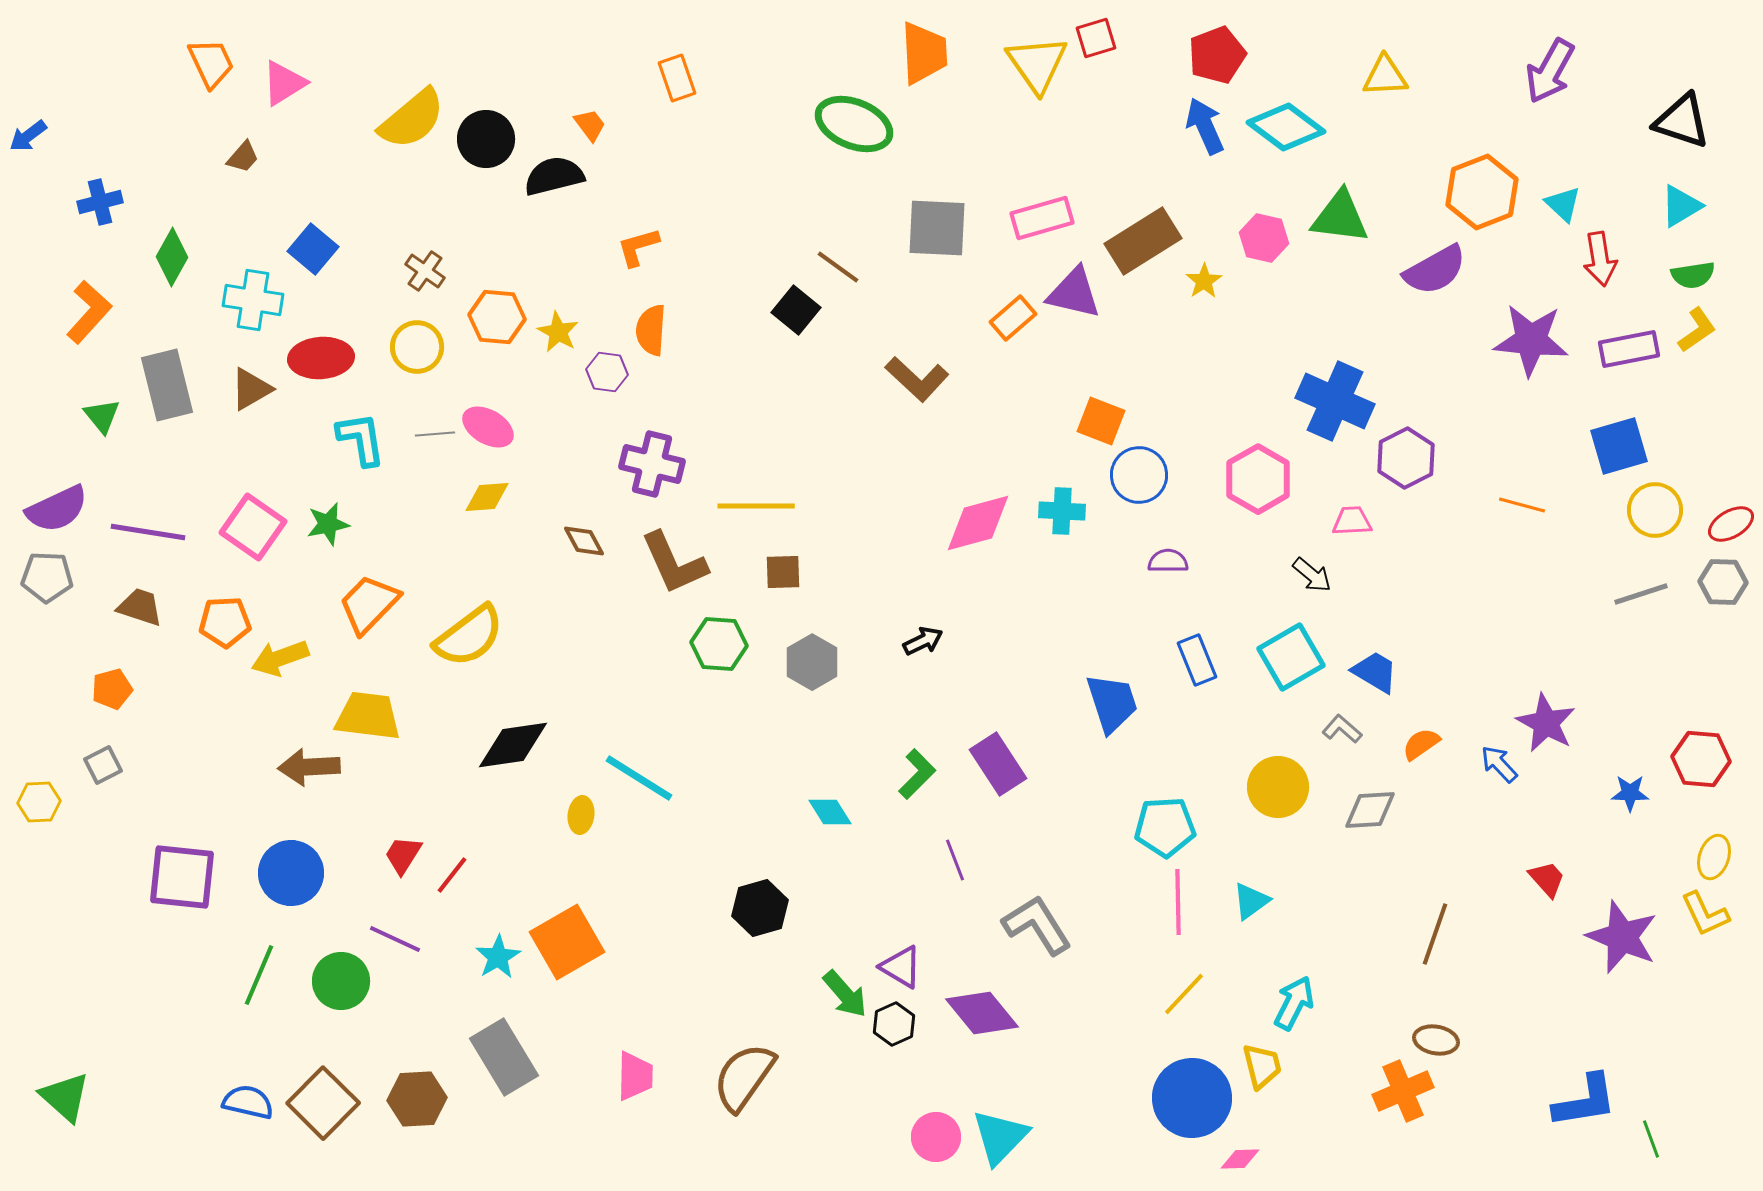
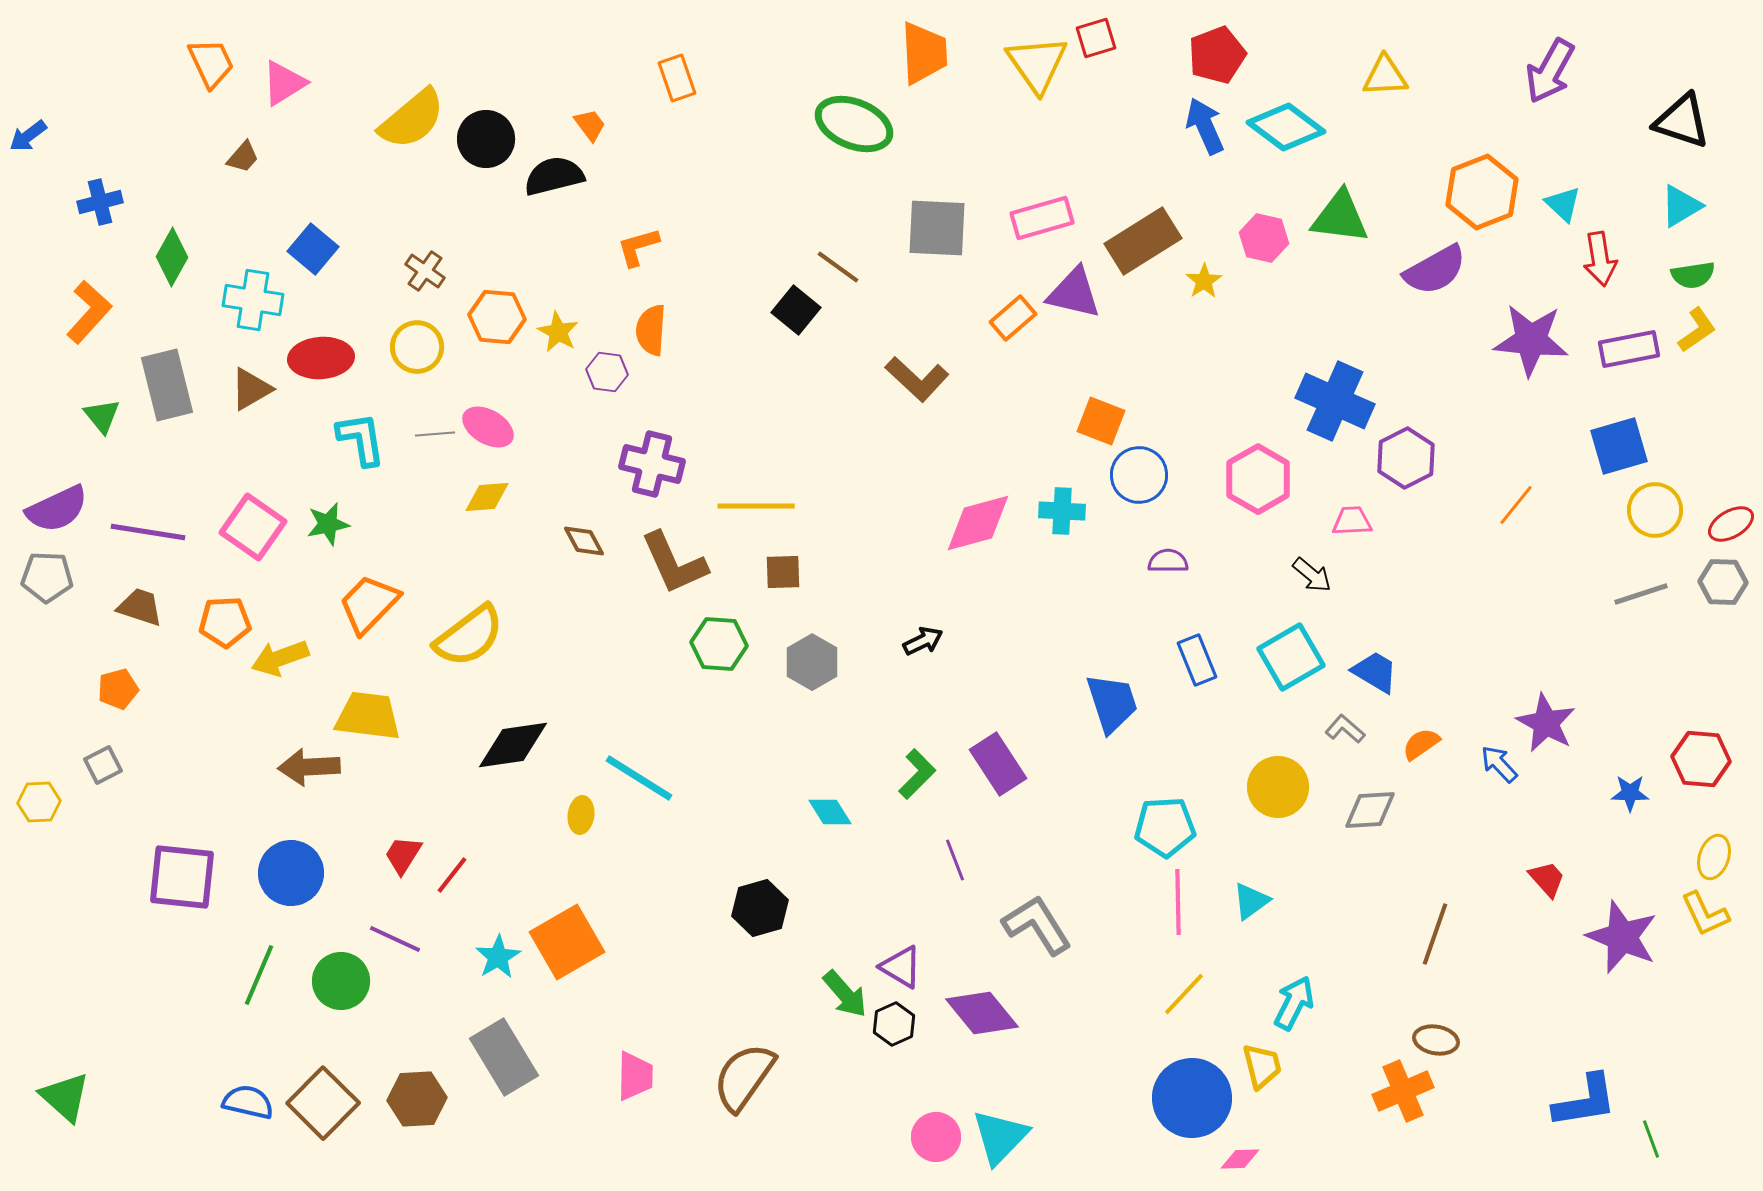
orange line at (1522, 505): moved 6 px left; rotated 66 degrees counterclockwise
orange pentagon at (112, 689): moved 6 px right
gray L-shape at (1342, 729): moved 3 px right
